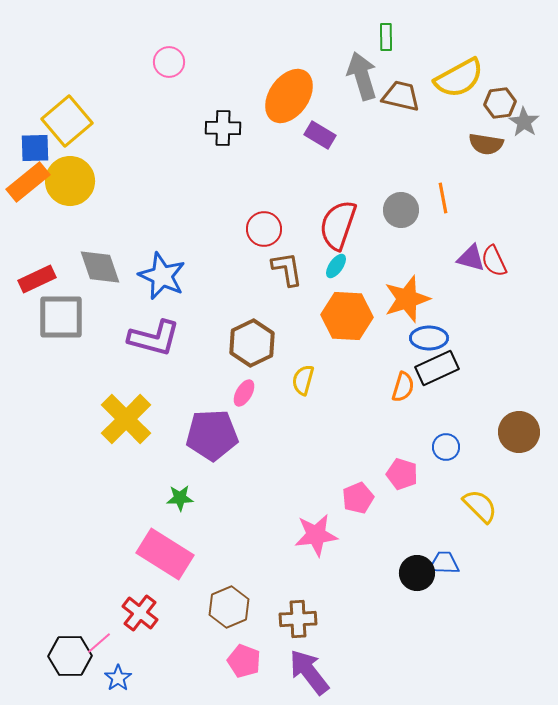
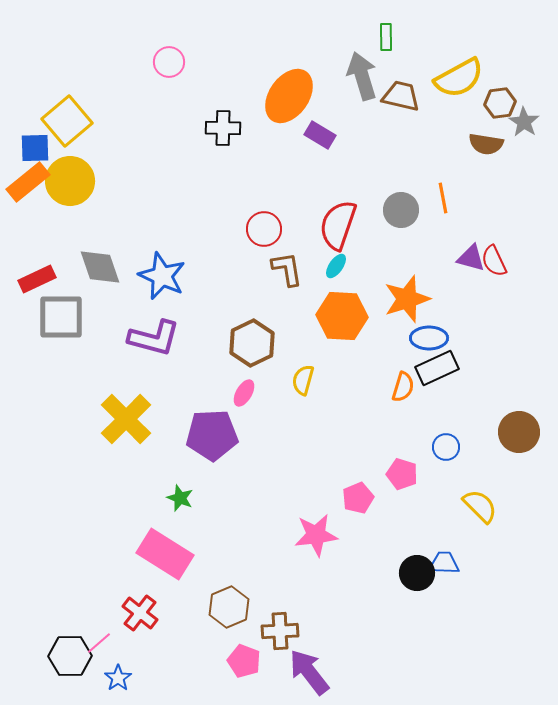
orange hexagon at (347, 316): moved 5 px left
green star at (180, 498): rotated 24 degrees clockwise
brown cross at (298, 619): moved 18 px left, 12 px down
